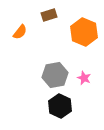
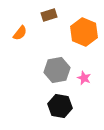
orange semicircle: moved 1 px down
gray hexagon: moved 2 px right, 5 px up
black hexagon: rotated 15 degrees counterclockwise
